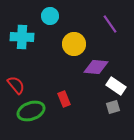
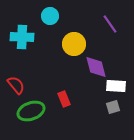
purple diamond: rotated 70 degrees clockwise
white rectangle: rotated 30 degrees counterclockwise
